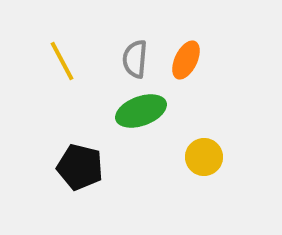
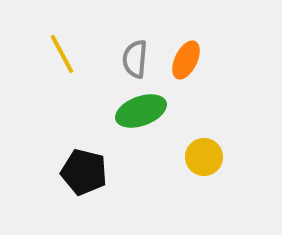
yellow line: moved 7 px up
black pentagon: moved 4 px right, 5 px down
